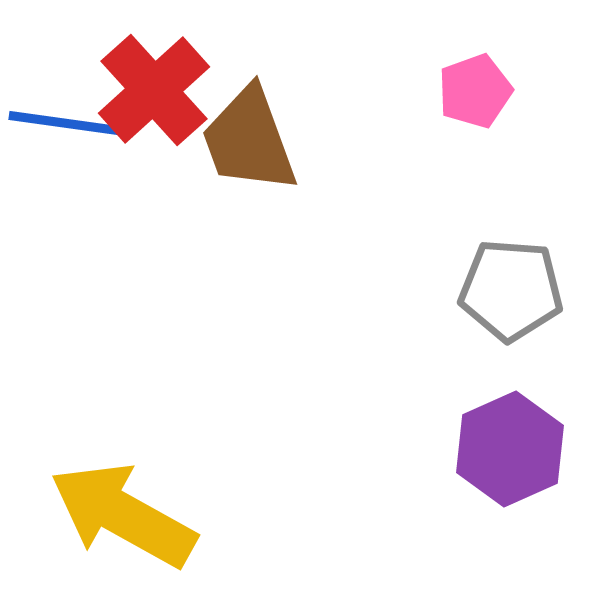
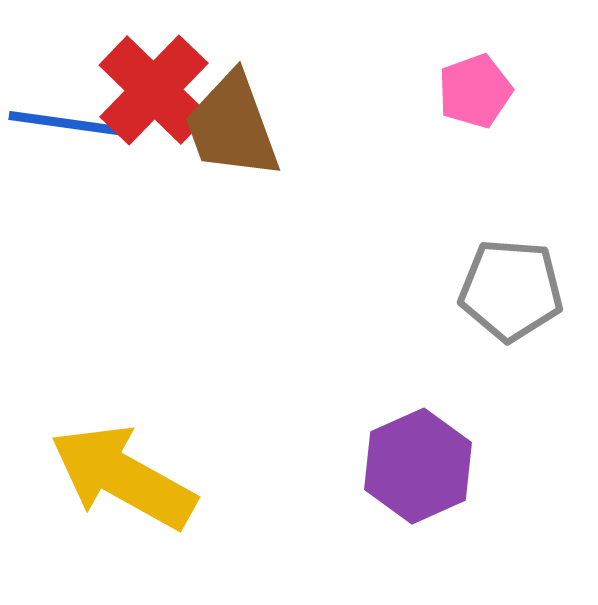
red cross: rotated 4 degrees counterclockwise
brown trapezoid: moved 17 px left, 14 px up
purple hexagon: moved 92 px left, 17 px down
yellow arrow: moved 38 px up
